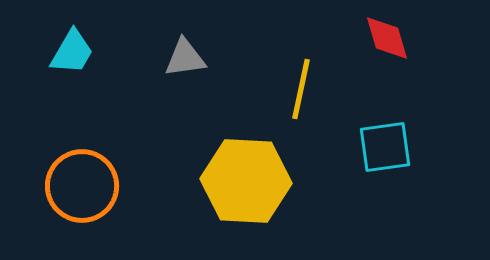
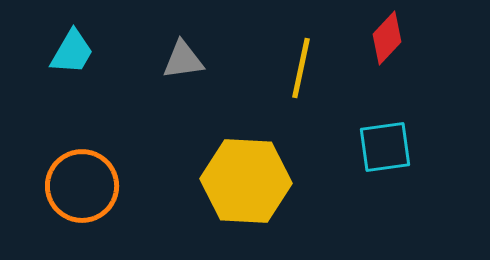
red diamond: rotated 60 degrees clockwise
gray triangle: moved 2 px left, 2 px down
yellow line: moved 21 px up
